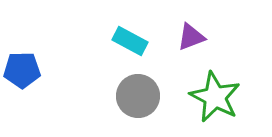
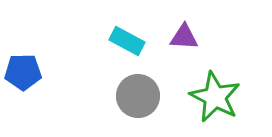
purple triangle: moved 7 px left; rotated 24 degrees clockwise
cyan rectangle: moved 3 px left
blue pentagon: moved 1 px right, 2 px down
